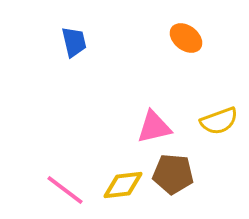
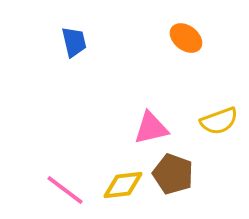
pink triangle: moved 3 px left, 1 px down
brown pentagon: rotated 15 degrees clockwise
